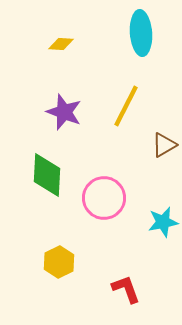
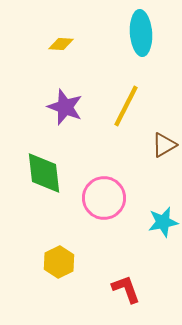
purple star: moved 1 px right, 5 px up
green diamond: moved 3 px left, 2 px up; rotated 9 degrees counterclockwise
